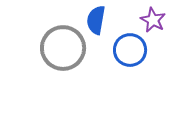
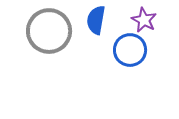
purple star: moved 9 px left
gray circle: moved 14 px left, 17 px up
